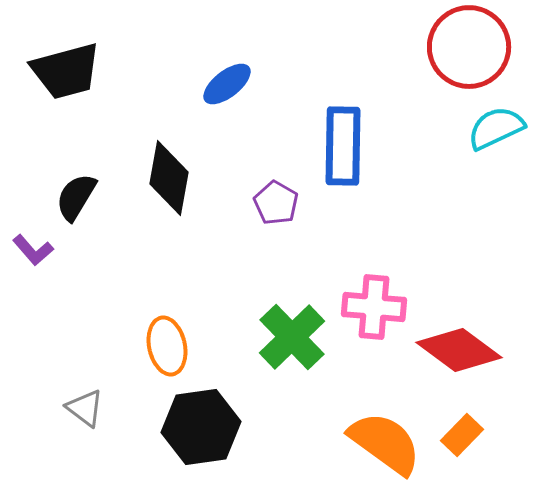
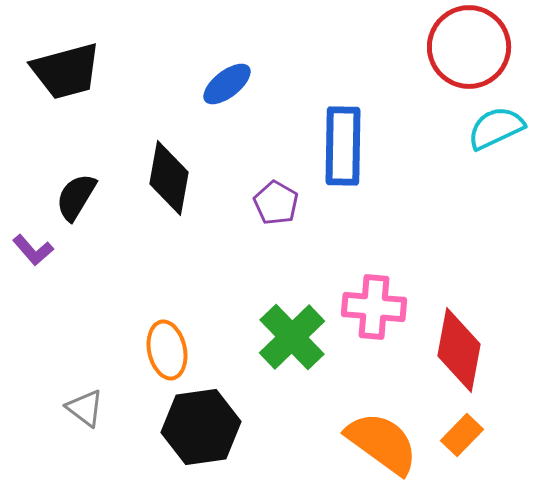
orange ellipse: moved 4 px down
red diamond: rotated 64 degrees clockwise
orange semicircle: moved 3 px left
